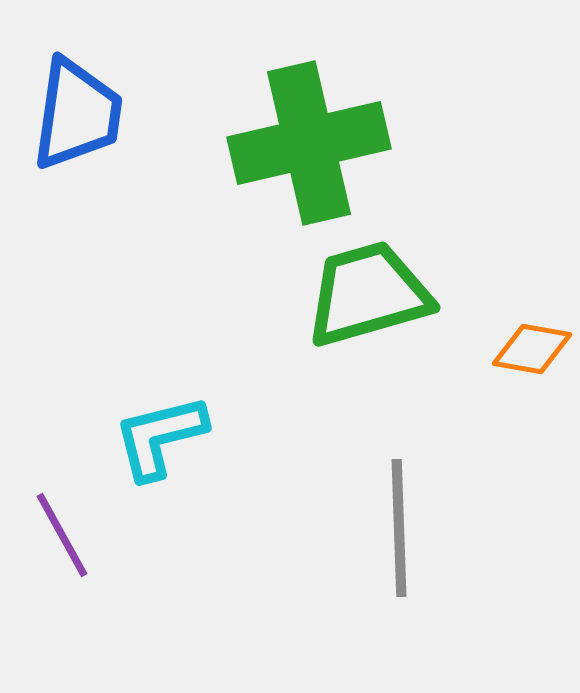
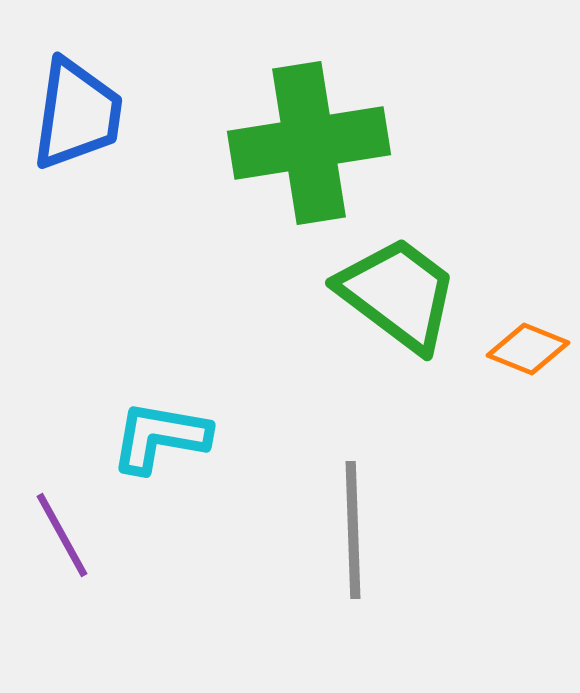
green cross: rotated 4 degrees clockwise
green trapezoid: moved 30 px right; rotated 53 degrees clockwise
orange diamond: moved 4 px left; rotated 12 degrees clockwise
cyan L-shape: rotated 24 degrees clockwise
gray line: moved 46 px left, 2 px down
